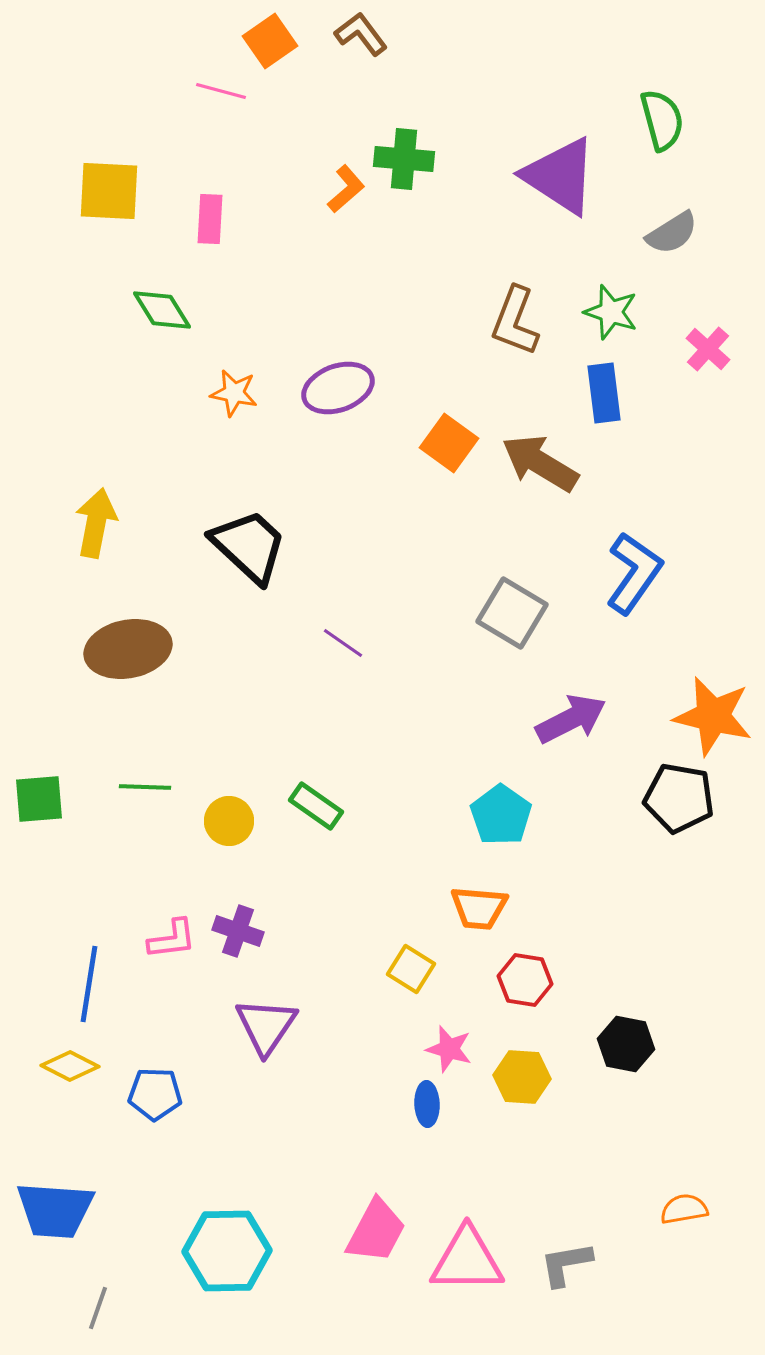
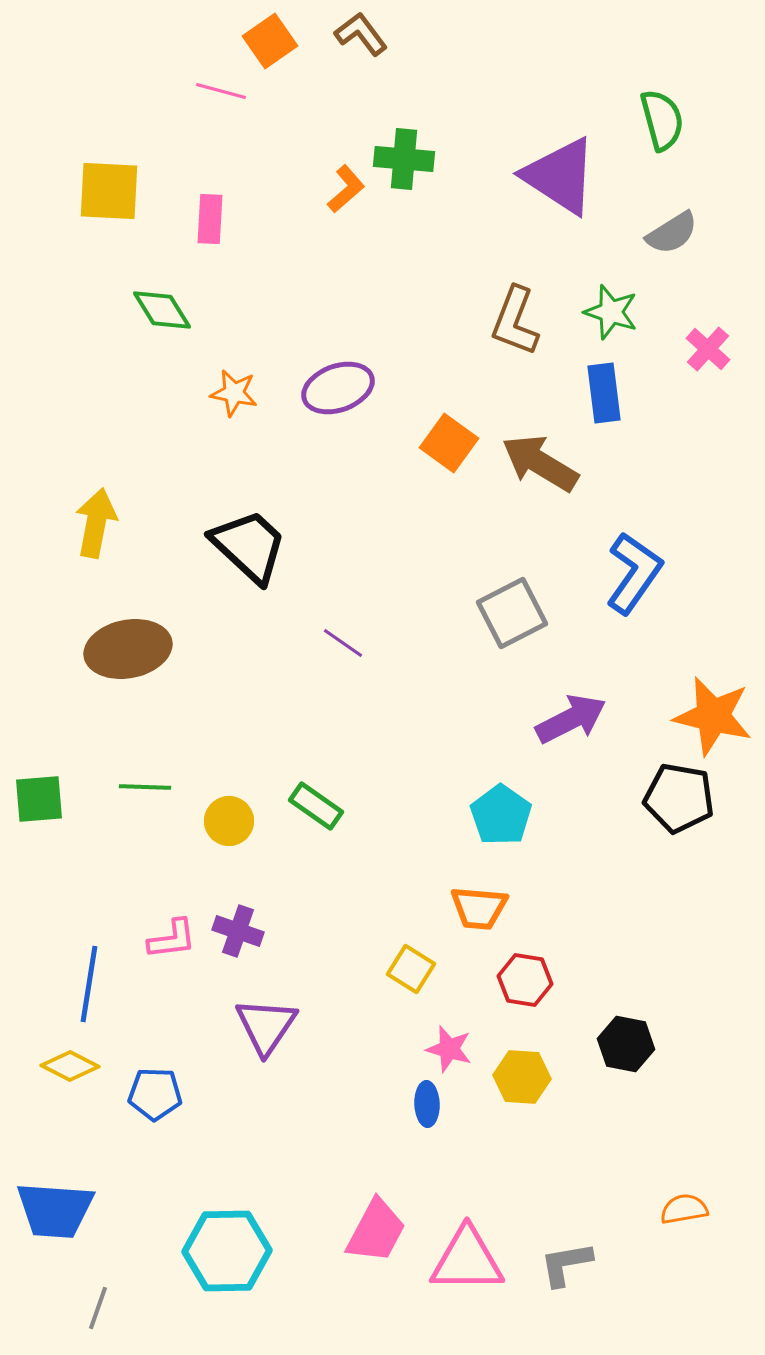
gray square at (512, 613): rotated 32 degrees clockwise
